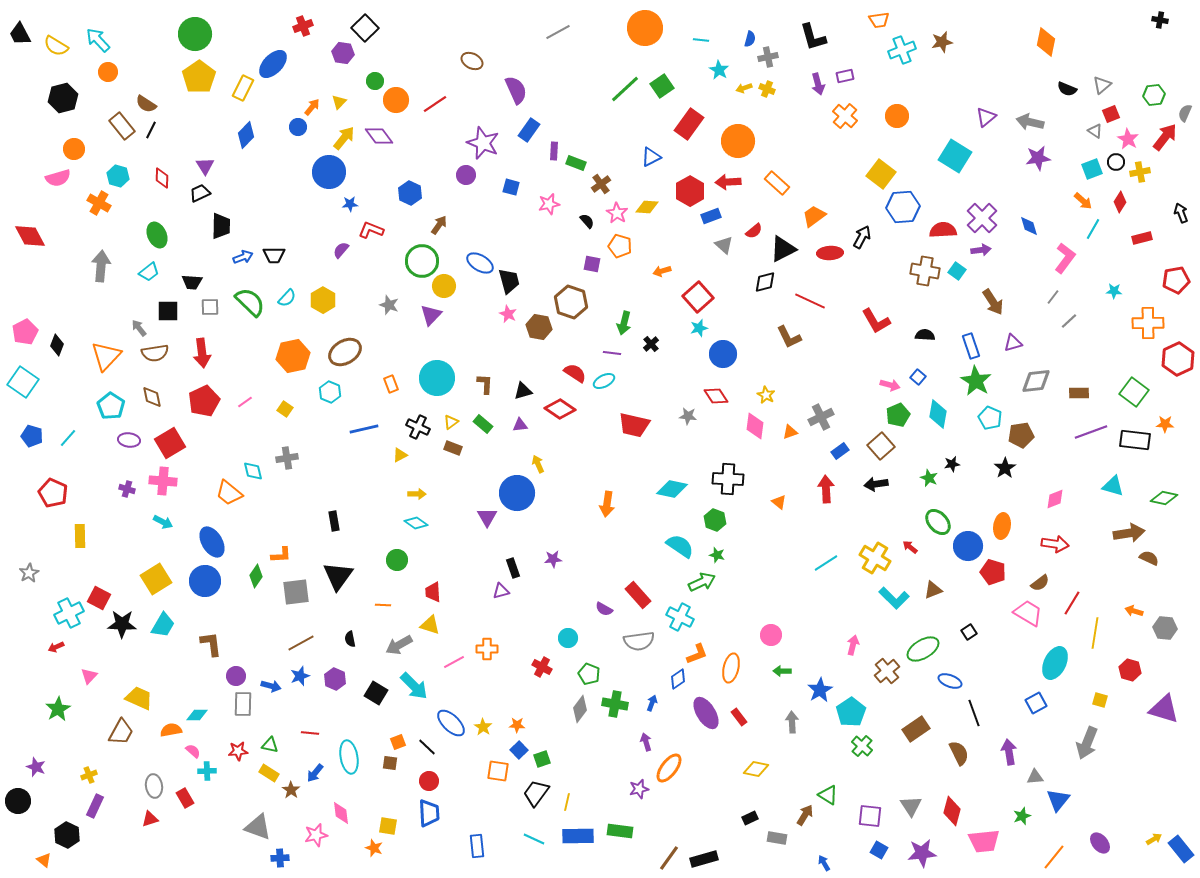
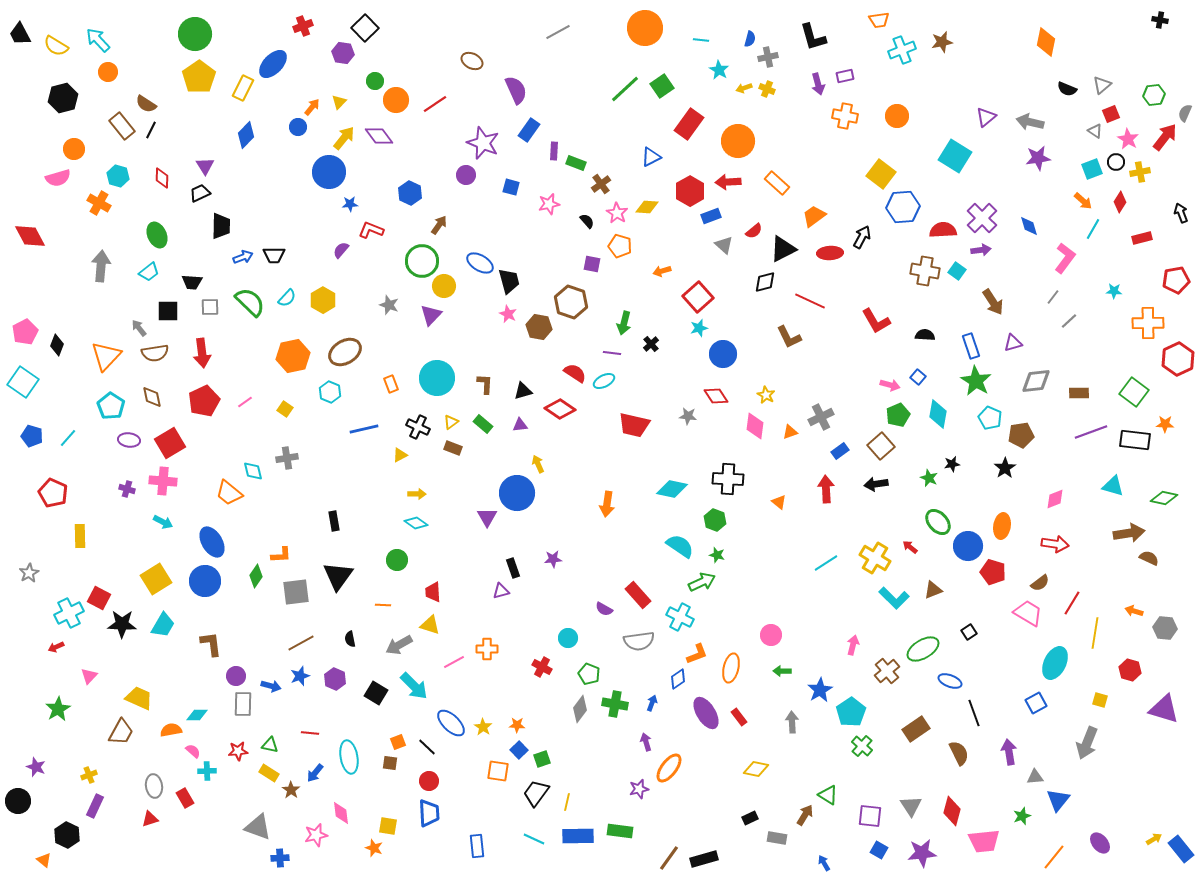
orange cross at (845, 116): rotated 30 degrees counterclockwise
